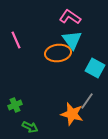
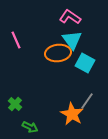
cyan square: moved 10 px left, 5 px up
green cross: moved 1 px up; rotated 24 degrees counterclockwise
orange star: rotated 15 degrees clockwise
